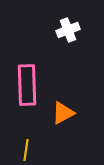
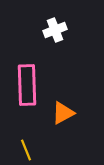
white cross: moved 13 px left
yellow line: rotated 30 degrees counterclockwise
